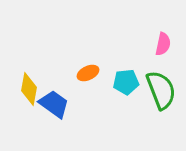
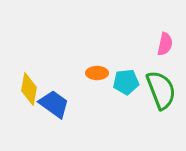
pink semicircle: moved 2 px right
orange ellipse: moved 9 px right; rotated 25 degrees clockwise
